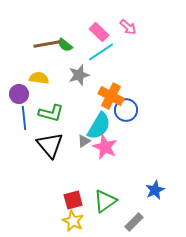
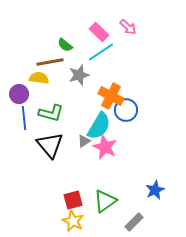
brown line: moved 3 px right, 18 px down
